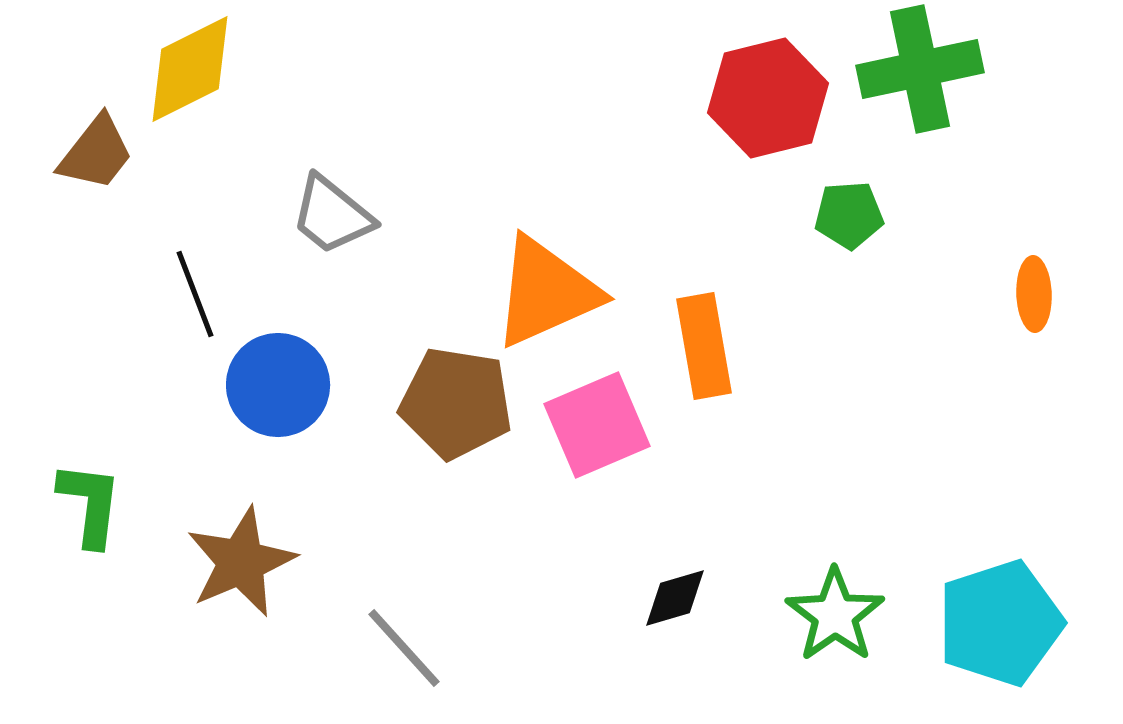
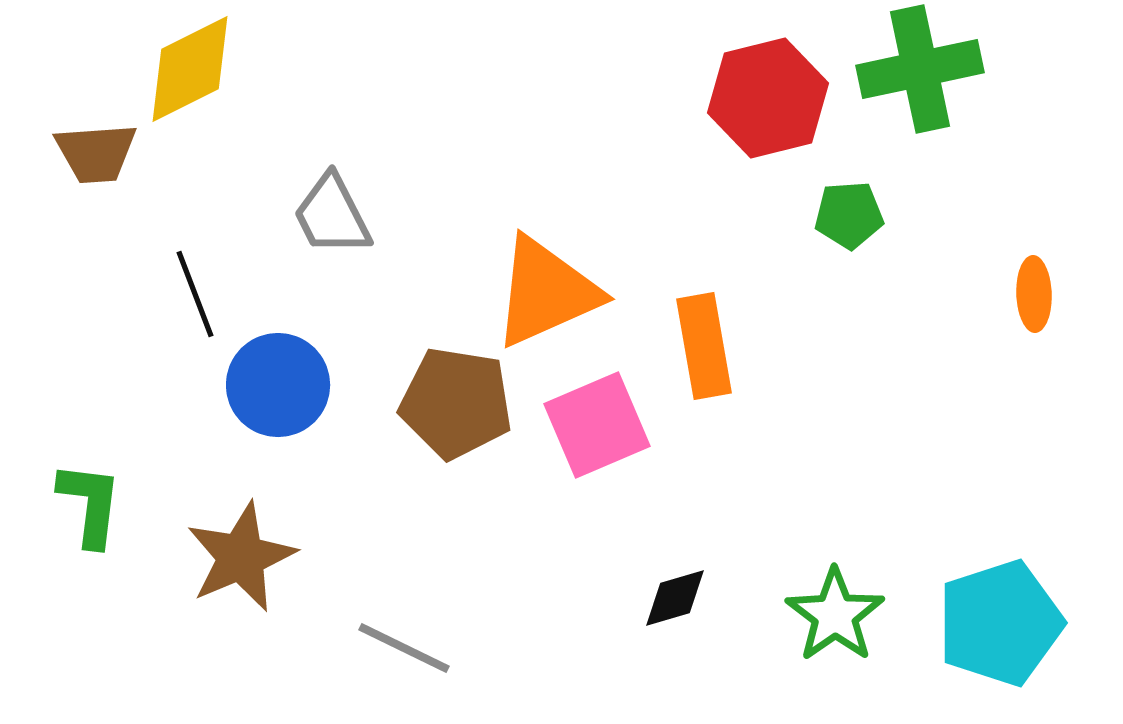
brown trapezoid: rotated 48 degrees clockwise
gray trapezoid: rotated 24 degrees clockwise
brown star: moved 5 px up
gray line: rotated 22 degrees counterclockwise
